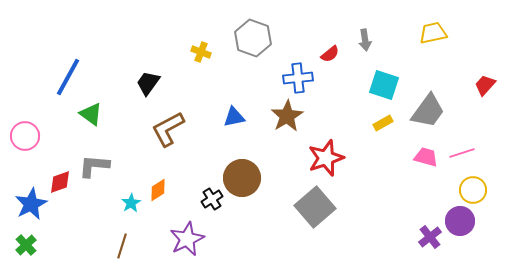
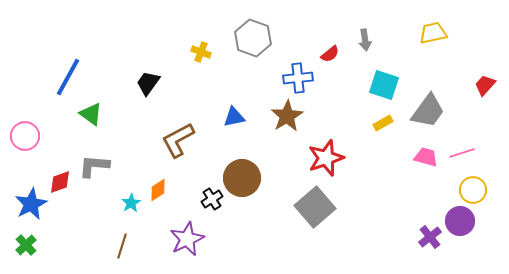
brown L-shape: moved 10 px right, 11 px down
